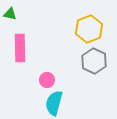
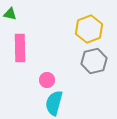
gray hexagon: rotated 20 degrees clockwise
